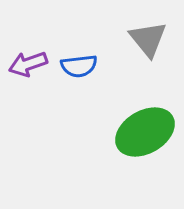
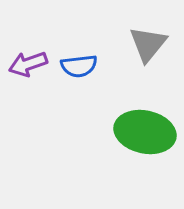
gray triangle: moved 5 px down; rotated 18 degrees clockwise
green ellipse: rotated 42 degrees clockwise
